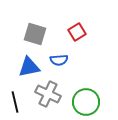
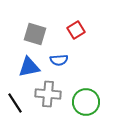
red square: moved 1 px left, 2 px up
gray cross: rotated 20 degrees counterclockwise
black line: moved 1 px down; rotated 20 degrees counterclockwise
